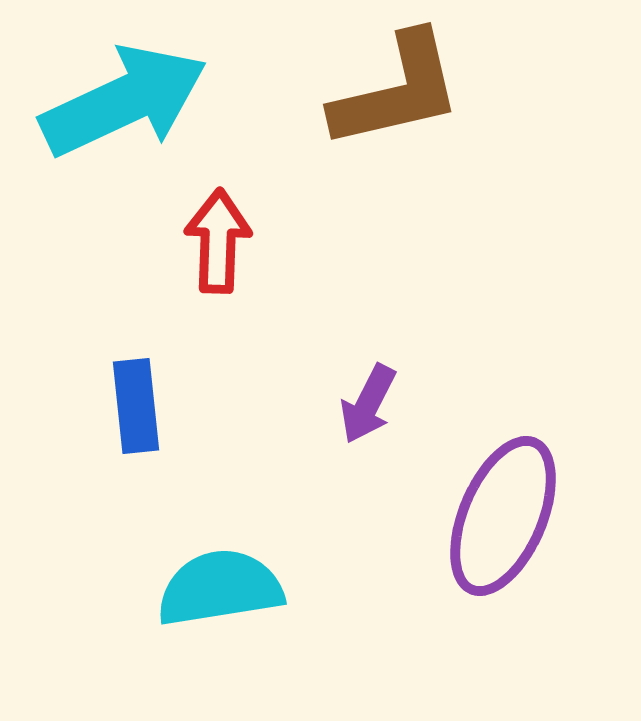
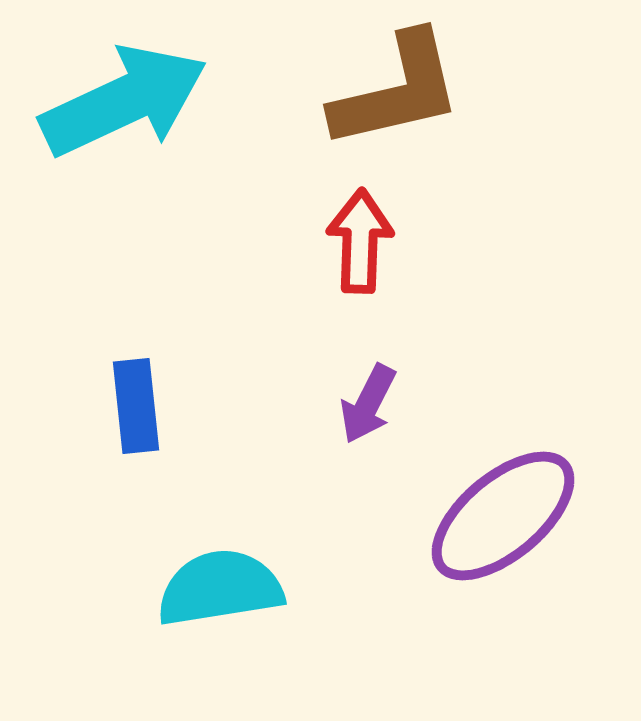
red arrow: moved 142 px right
purple ellipse: rotated 27 degrees clockwise
